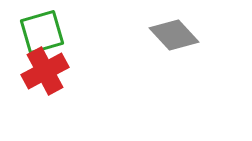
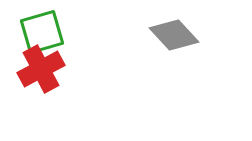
red cross: moved 4 px left, 2 px up
